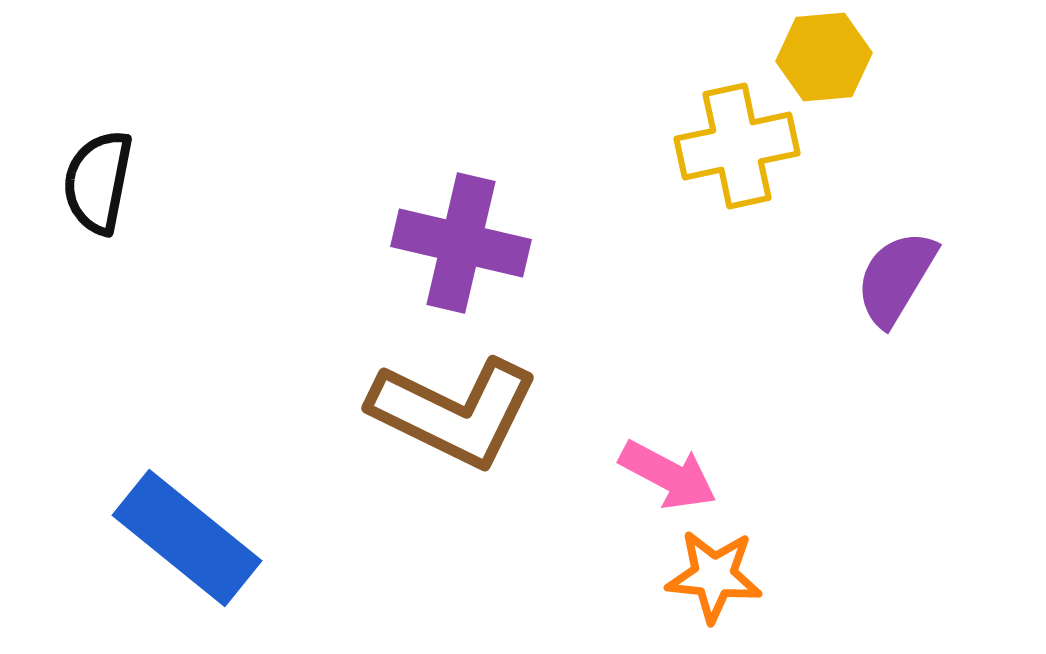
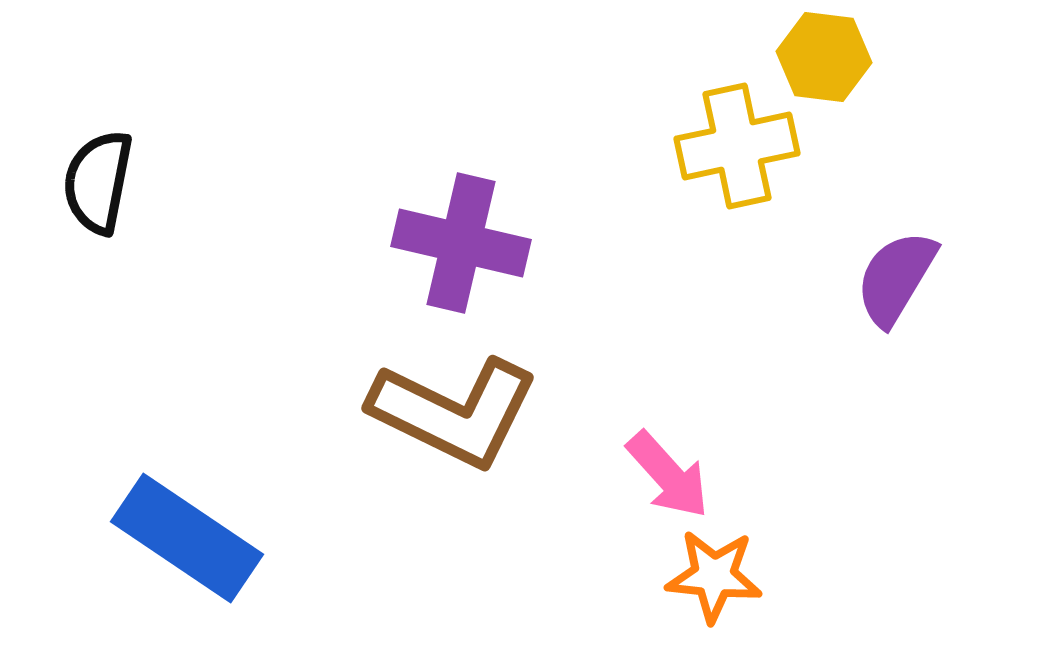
yellow hexagon: rotated 12 degrees clockwise
pink arrow: rotated 20 degrees clockwise
blue rectangle: rotated 5 degrees counterclockwise
